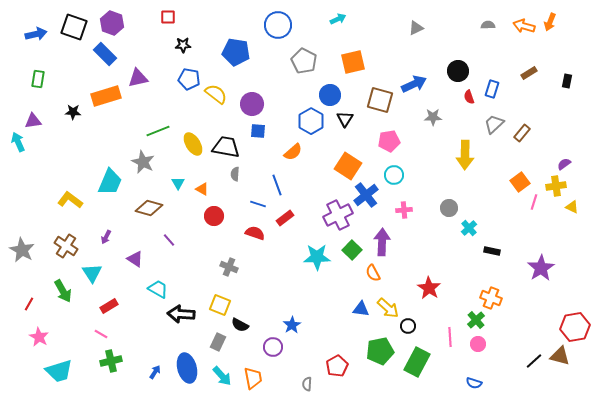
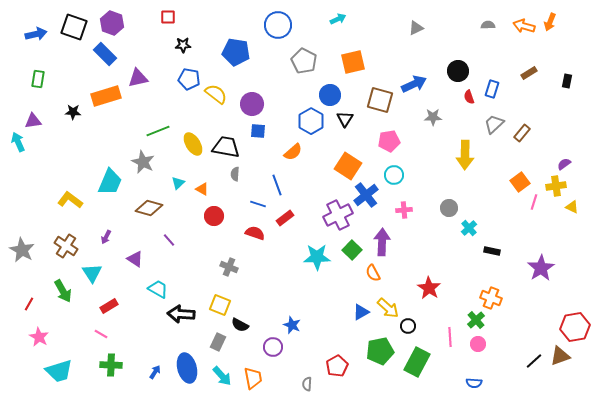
cyan triangle at (178, 183): rotated 16 degrees clockwise
blue triangle at (361, 309): moved 3 px down; rotated 36 degrees counterclockwise
blue star at (292, 325): rotated 18 degrees counterclockwise
brown triangle at (560, 356): rotated 35 degrees counterclockwise
green cross at (111, 361): moved 4 px down; rotated 15 degrees clockwise
blue semicircle at (474, 383): rotated 14 degrees counterclockwise
